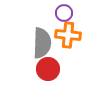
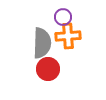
purple circle: moved 1 px left, 4 px down
orange cross: moved 1 px down; rotated 10 degrees counterclockwise
